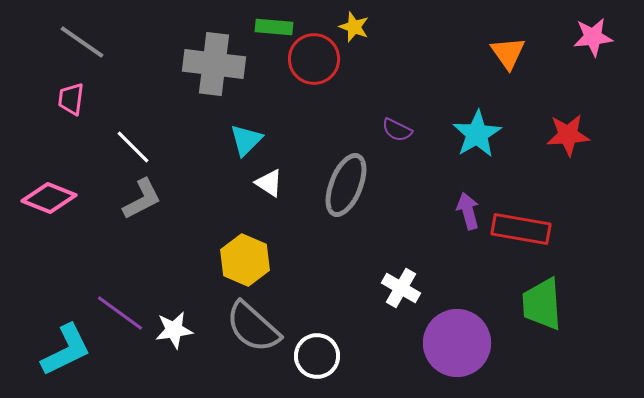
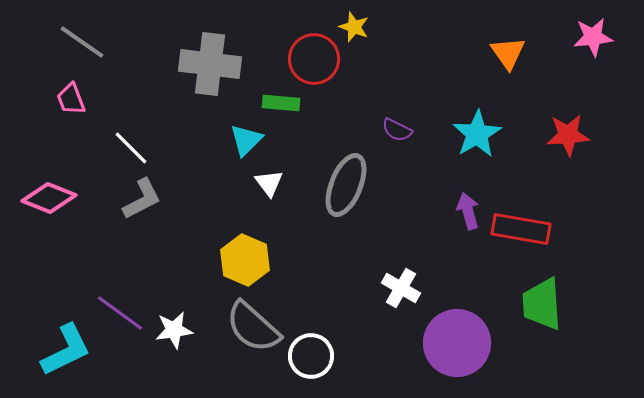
green rectangle: moved 7 px right, 76 px down
gray cross: moved 4 px left
pink trapezoid: rotated 28 degrees counterclockwise
white line: moved 2 px left, 1 px down
white triangle: rotated 20 degrees clockwise
white circle: moved 6 px left
